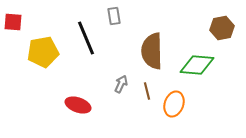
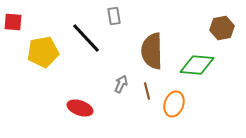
black line: rotated 20 degrees counterclockwise
red ellipse: moved 2 px right, 3 px down
